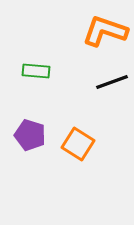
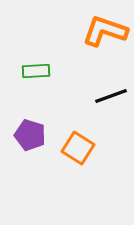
green rectangle: rotated 8 degrees counterclockwise
black line: moved 1 px left, 14 px down
orange square: moved 4 px down
